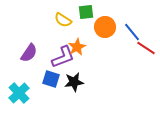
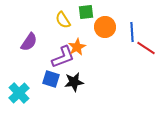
yellow semicircle: rotated 24 degrees clockwise
blue line: rotated 36 degrees clockwise
purple semicircle: moved 11 px up
